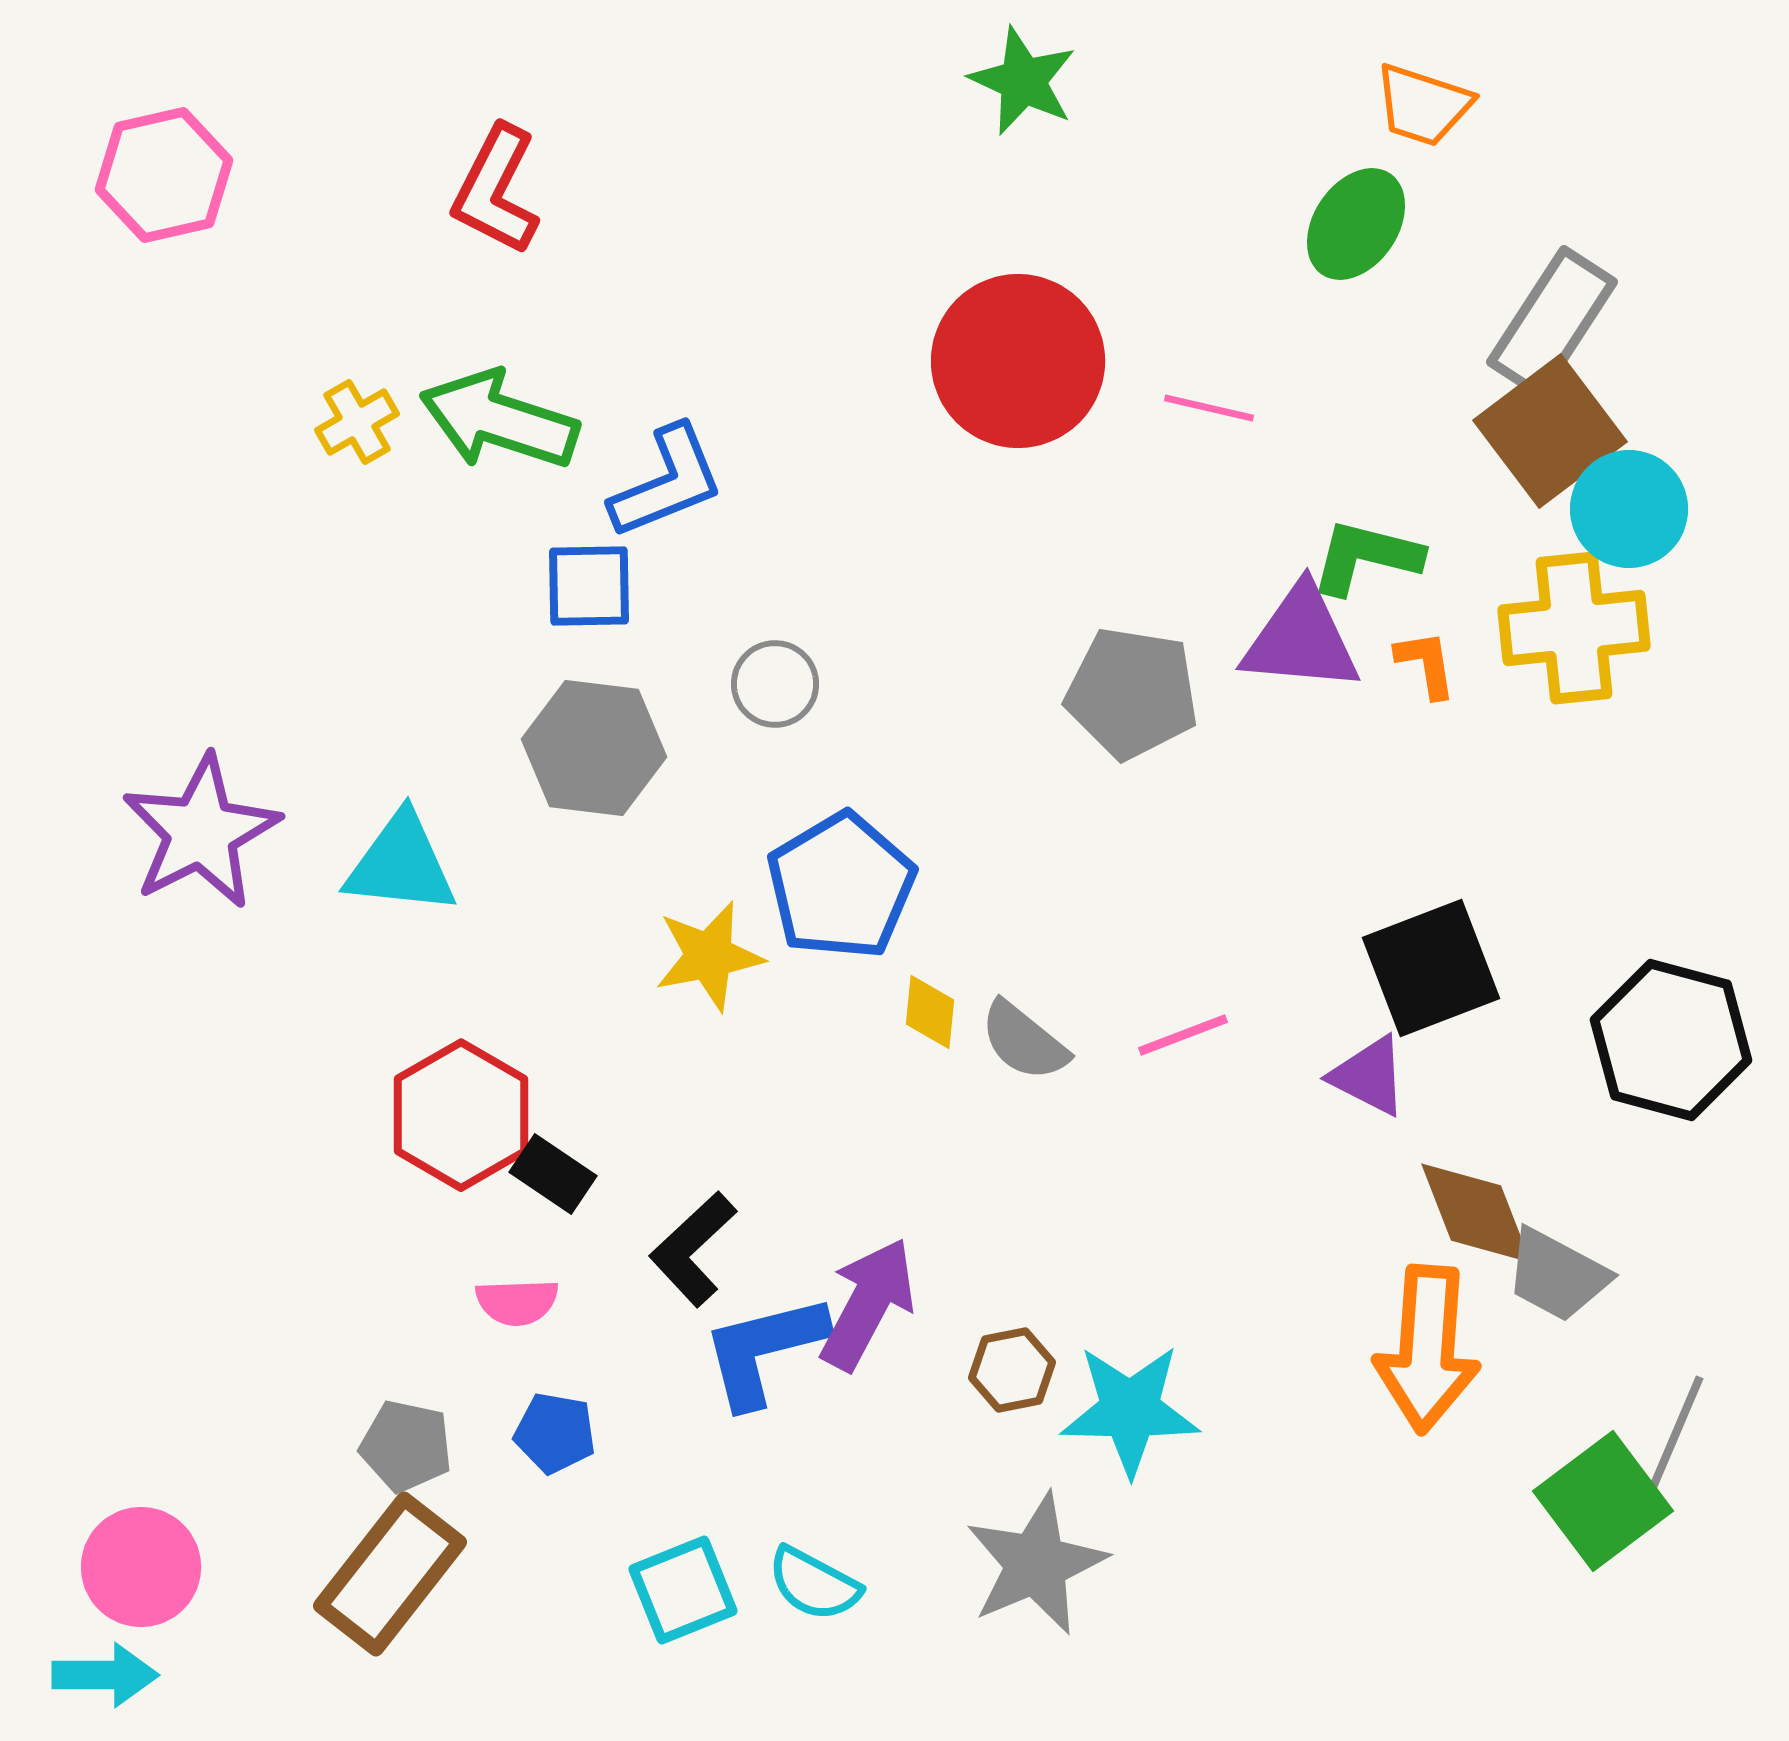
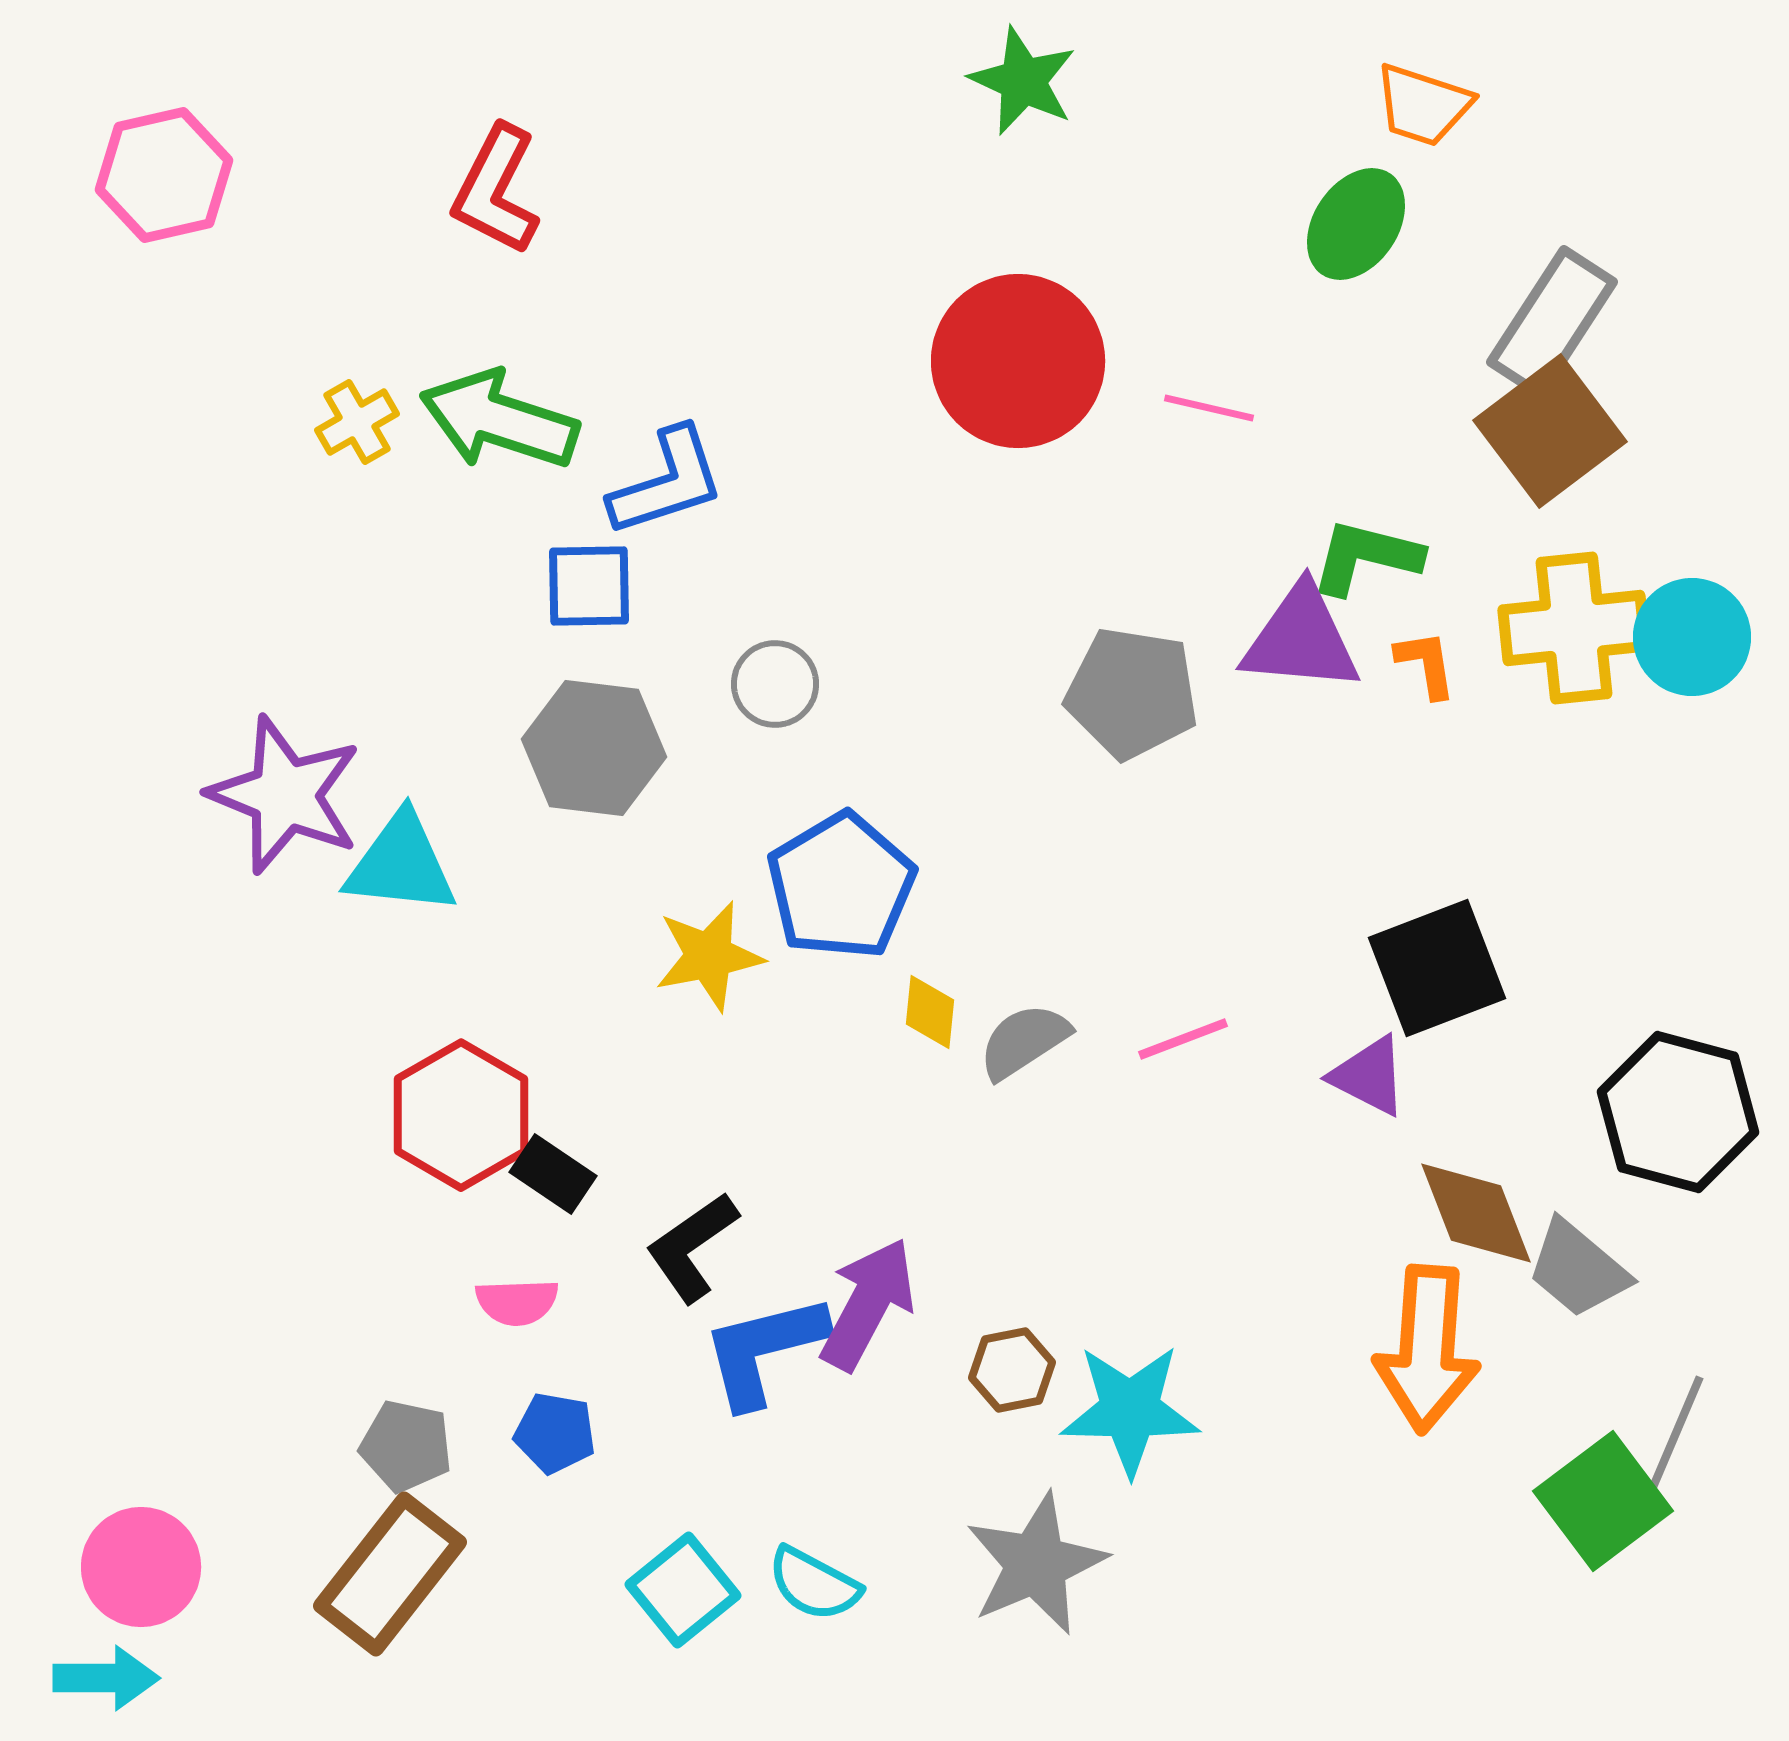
blue L-shape at (667, 482): rotated 4 degrees clockwise
cyan circle at (1629, 509): moved 63 px right, 128 px down
purple star at (201, 832): moved 84 px right, 37 px up; rotated 23 degrees counterclockwise
black square at (1431, 968): moved 6 px right
pink line at (1183, 1035): moved 4 px down
black hexagon at (1671, 1040): moved 7 px right, 72 px down
gray semicircle at (1024, 1041): rotated 108 degrees clockwise
black L-shape at (693, 1249): moved 1 px left, 2 px up; rotated 8 degrees clockwise
gray trapezoid at (1557, 1275): moved 21 px right, 6 px up; rotated 12 degrees clockwise
cyan square at (683, 1590): rotated 17 degrees counterclockwise
cyan arrow at (105, 1675): moved 1 px right, 3 px down
